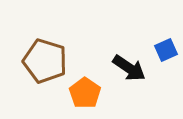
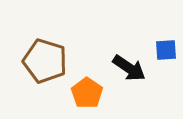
blue square: rotated 20 degrees clockwise
orange pentagon: moved 2 px right
